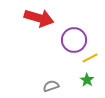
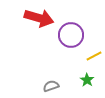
purple circle: moved 3 px left, 5 px up
yellow line: moved 4 px right, 2 px up
